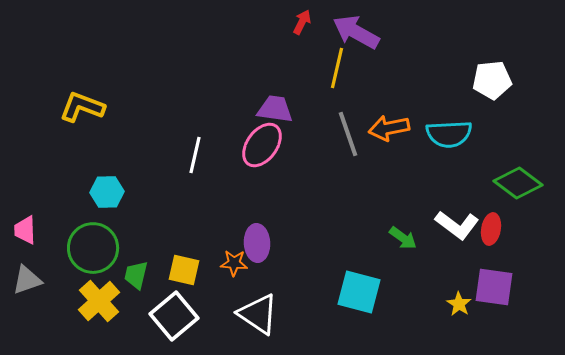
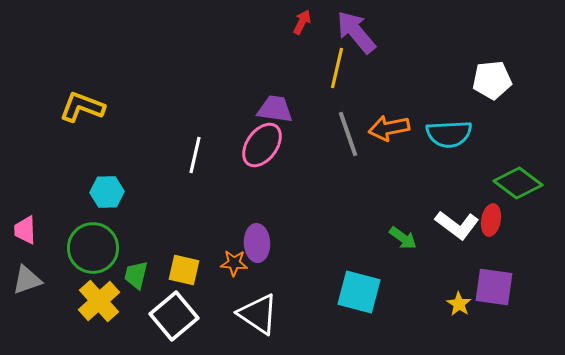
purple arrow: rotated 21 degrees clockwise
red ellipse: moved 9 px up
